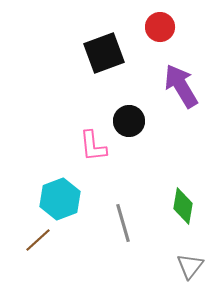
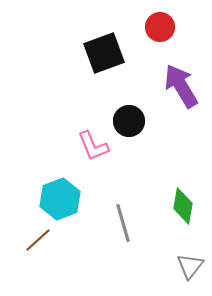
pink L-shape: rotated 16 degrees counterclockwise
